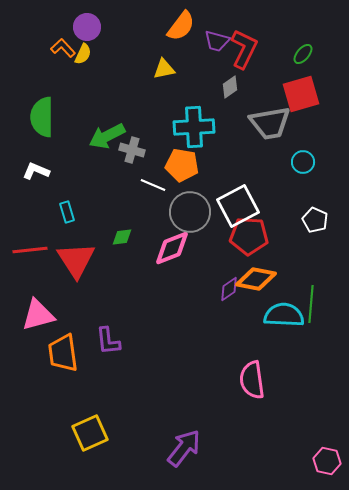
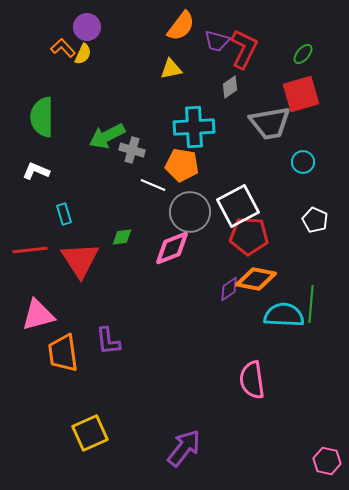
yellow triangle: moved 7 px right
cyan rectangle: moved 3 px left, 2 px down
red triangle: moved 4 px right
